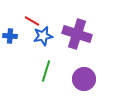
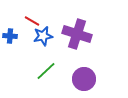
green line: rotated 30 degrees clockwise
